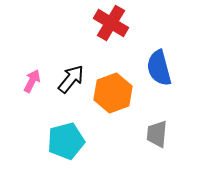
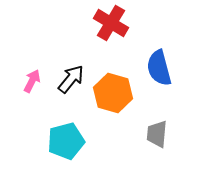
orange hexagon: rotated 24 degrees counterclockwise
